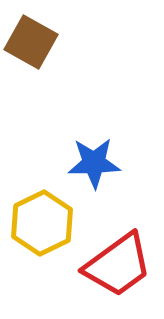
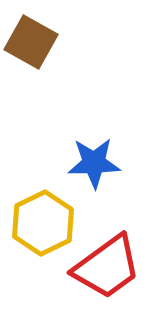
yellow hexagon: moved 1 px right
red trapezoid: moved 11 px left, 2 px down
